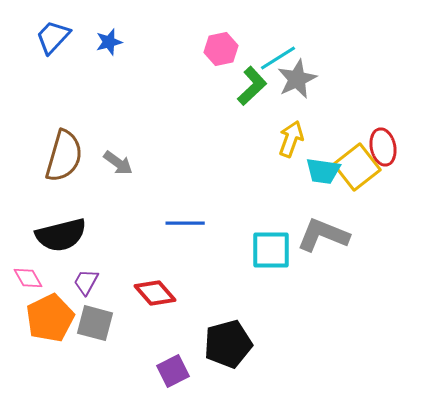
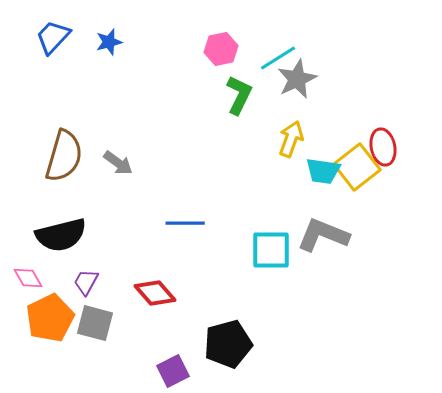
green L-shape: moved 13 px left, 9 px down; rotated 21 degrees counterclockwise
